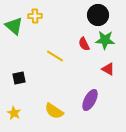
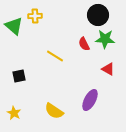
green star: moved 1 px up
black square: moved 2 px up
